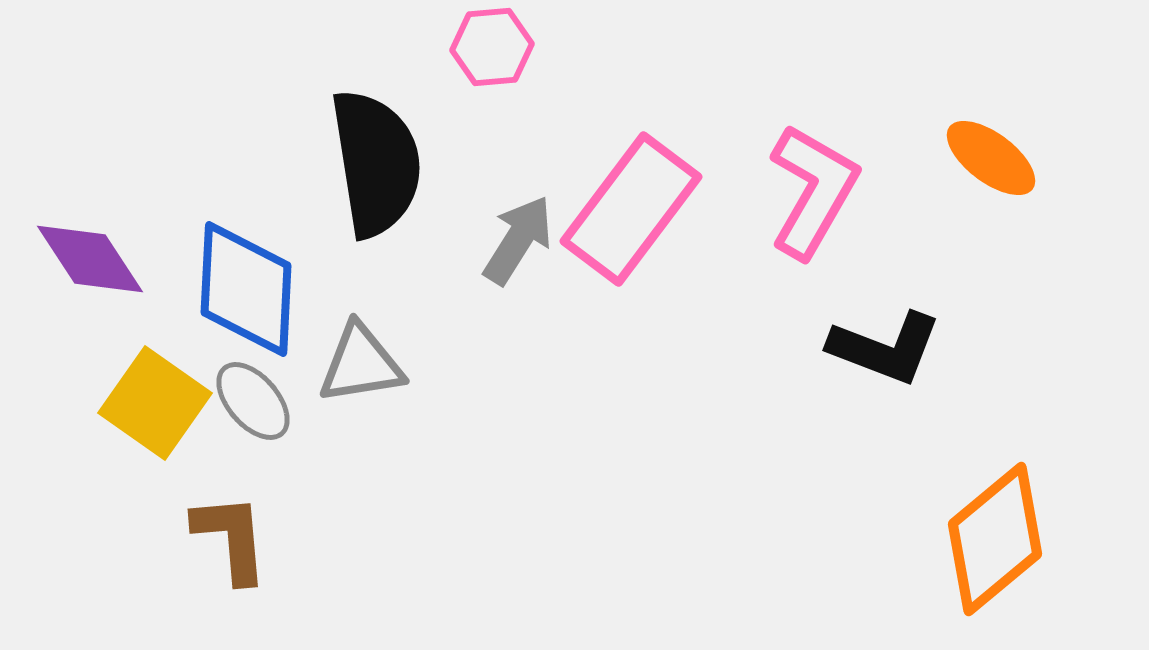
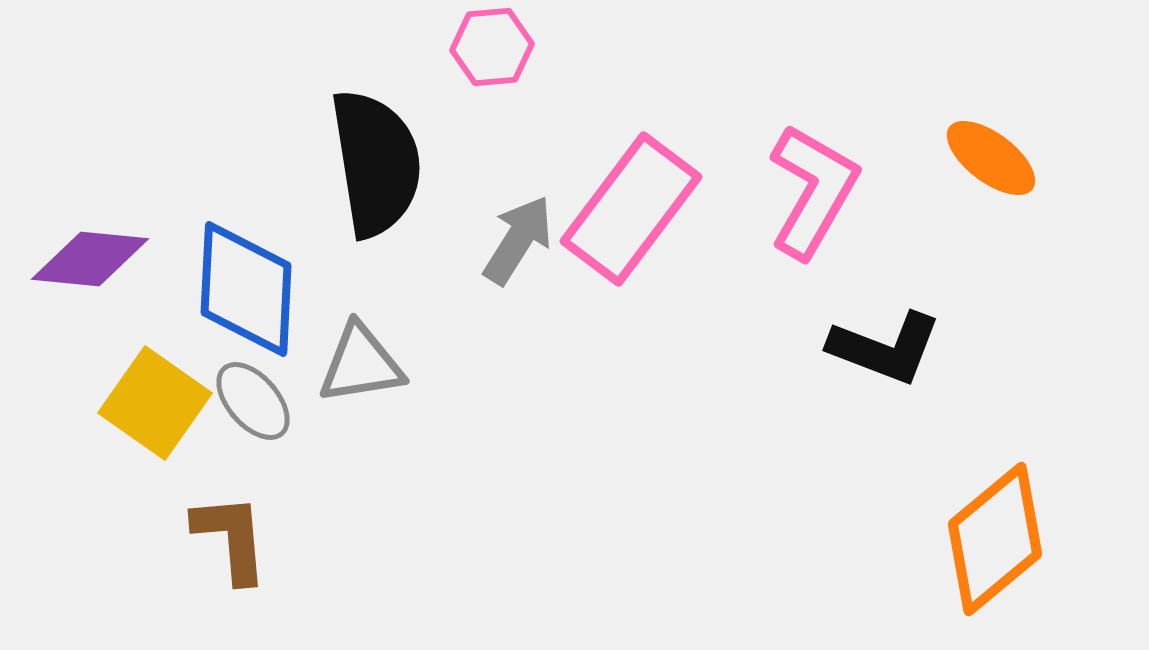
purple diamond: rotated 51 degrees counterclockwise
